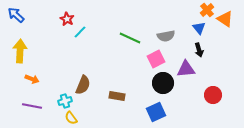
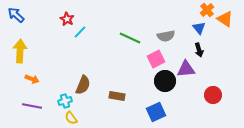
black circle: moved 2 px right, 2 px up
